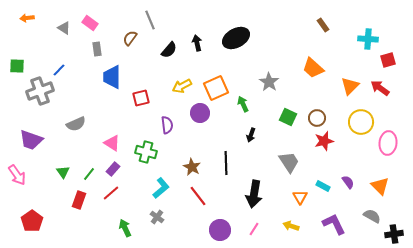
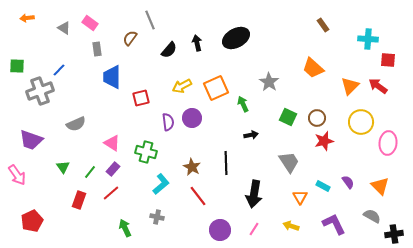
red square at (388, 60): rotated 21 degrees clockwise
red arrow at (380, 88): moved 2 px left, 2 px up
purple circle at (200, 113): moved 8 px left, 5 px down
purple semicircle at (167, 125): moved 1 px right, 3 px up
black arrow at (251, 135): rotated 120 degrees counterclockwise
green triangle at (63, 172): moved 5 px up
green line at (89, 174): moved 1 px right, 2 px up
cyan L-shape at (161, 188): moved 4 px up
gray cross at (157, 217): rotated 24 degrees counterclockwise
red pentagon at (32, 221): rotated 10 degrees clockwise
